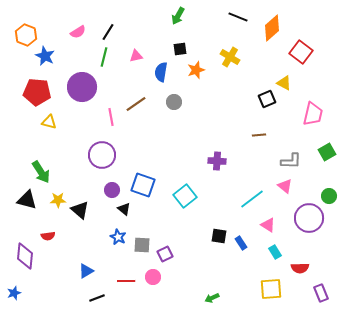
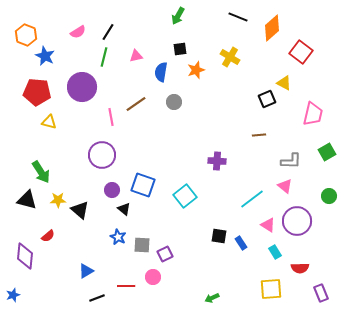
purple circle at (309, 218): moved 12 px left, 3 px down
red semicircle at (48, 236): rotated 32 degrees counterclockwise
red line at (126, 281): moved 5 px down
blue star at (14, 293): moved 1 px left, 2 px down
